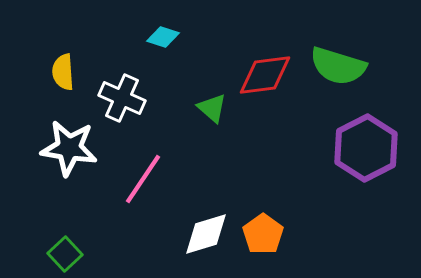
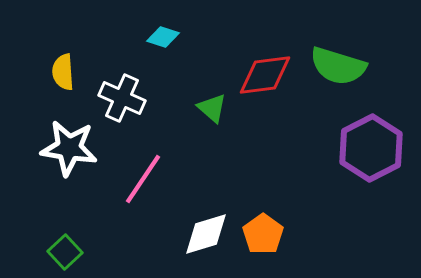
purple hexagon: moved 5 px right
green square: moved 2 px up
